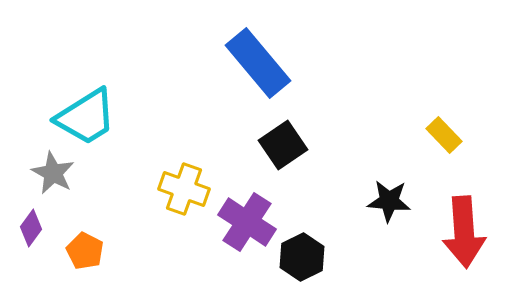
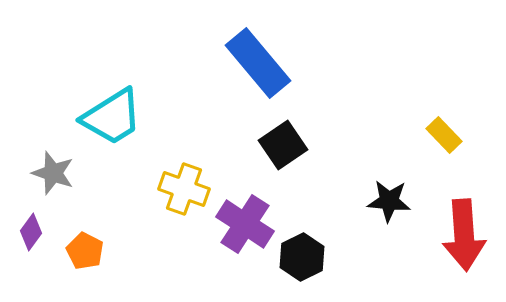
cyan trapezoid: moved 26 px right
gray star: rotated 9 degrees counterclockwise
purple cross: moved 2 px left, 2 px down
purple diamond: moved 4 px down
red arrow: moved 3 px down
